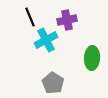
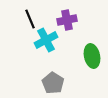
black line: moved 2 px down
green ellipse: moved 2 px up; rotated 15 degrees counterclockwise
